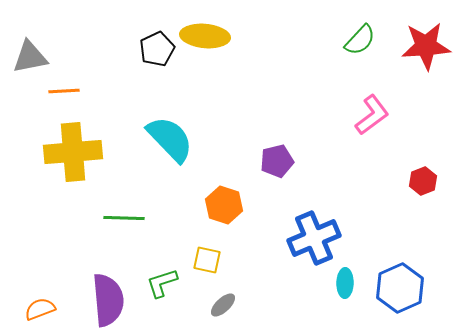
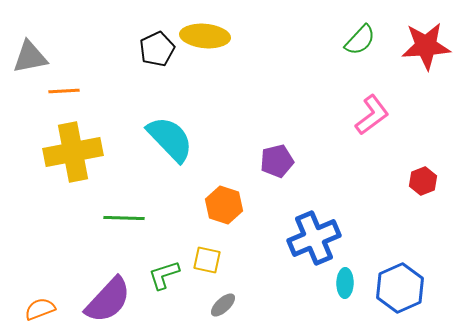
yellow cross: rotated 6 degrees counterclockwise
green L-shape: moved 2 px right, 8 px up
purple semicircle: rotated 48 degrees clockwise
